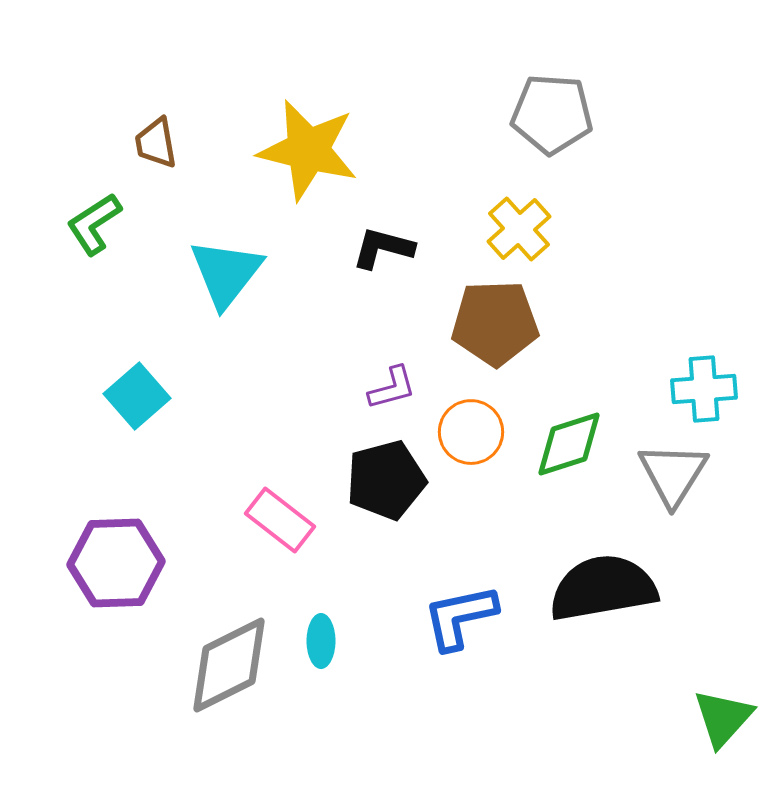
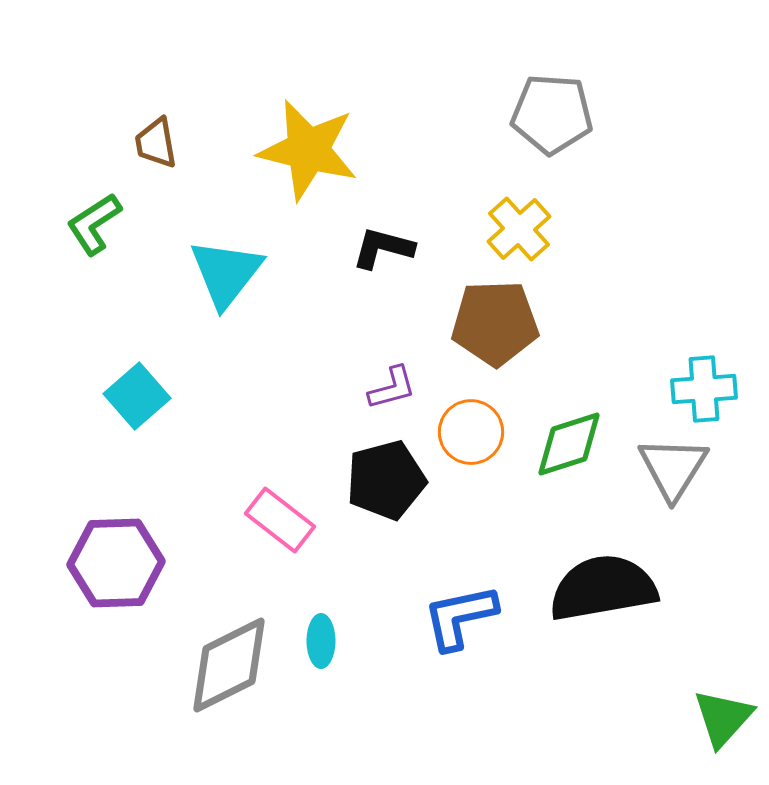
gray triangle: moved 6 px up
